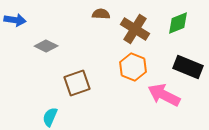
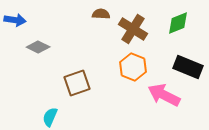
brown cross: moved 2 px left
gray diamond: moved 8 px left, 1 px down
